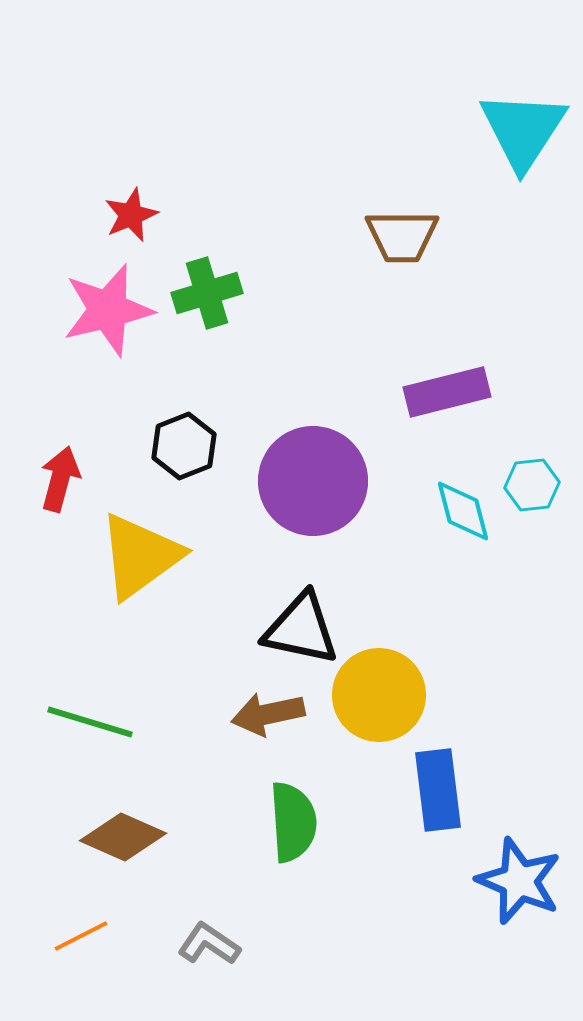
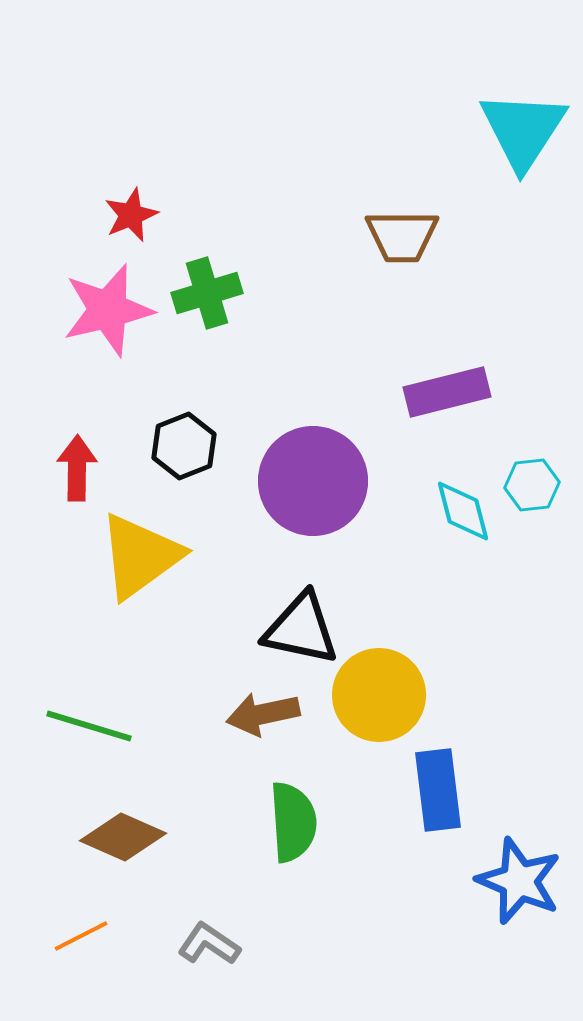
red arrow: moved 17 px right, 11 px up; rotated 14 degrees counterclockwise
brown arrow: moved 5 px left
green line: moved 1 px left, 4 px down
